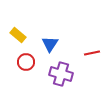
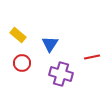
red line: moved 4 px down
red circle: moved 4 px left, 1 px down
